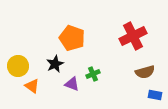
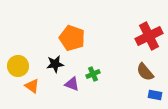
red cross: moved 16 px right
black star: rotated 18 degrees clockwise
brown semicircle: rotated 66 degrees clockwise
